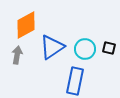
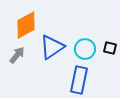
black square: moved 1 px right
gray arrow: rotated 30 degrees clockwise
blue rectangle: moved 4 px right, 1 px up
